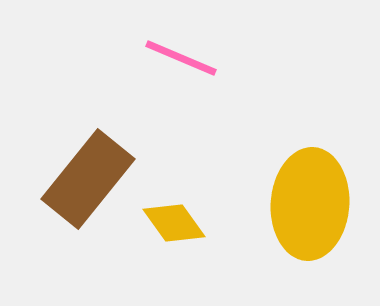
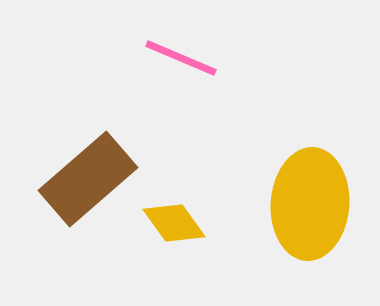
brown rectangle: rotated 10 degrees clockwise
